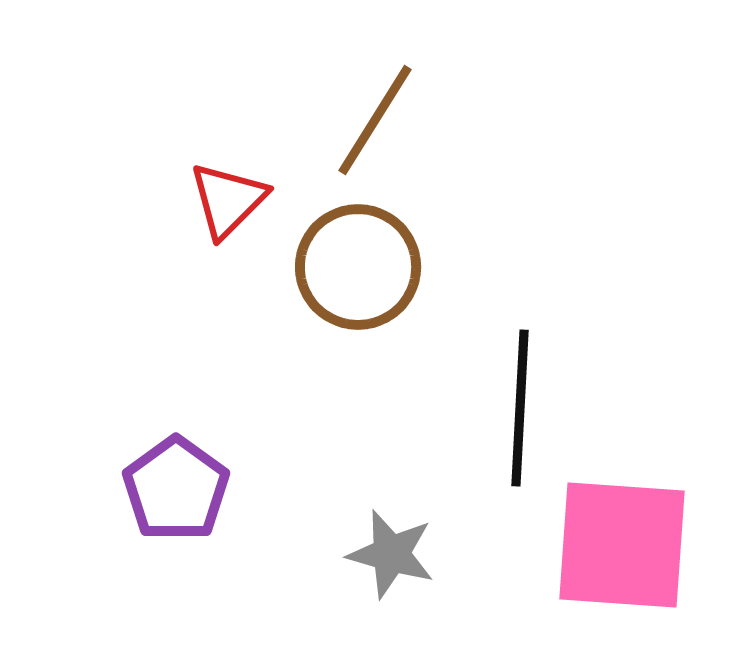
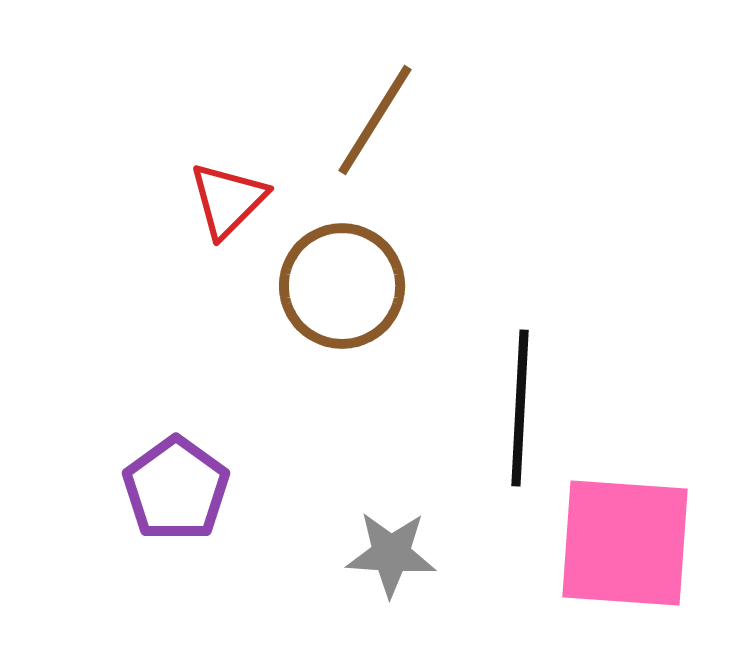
brown circle: moved 16 px left, 19 px down
pink square: moved 3 px right, 2 px up
gray star: rotated 12 degrees counterclockwise
